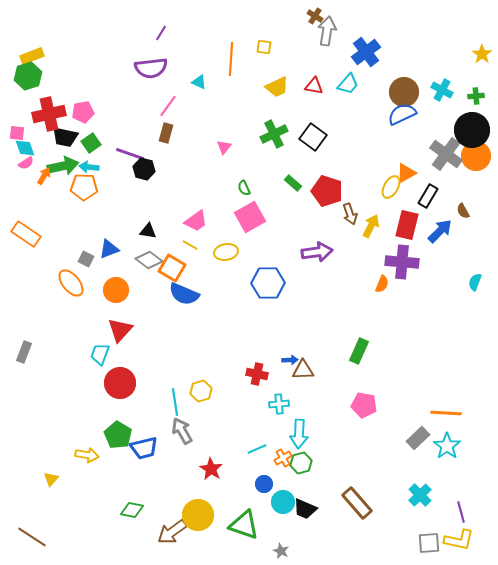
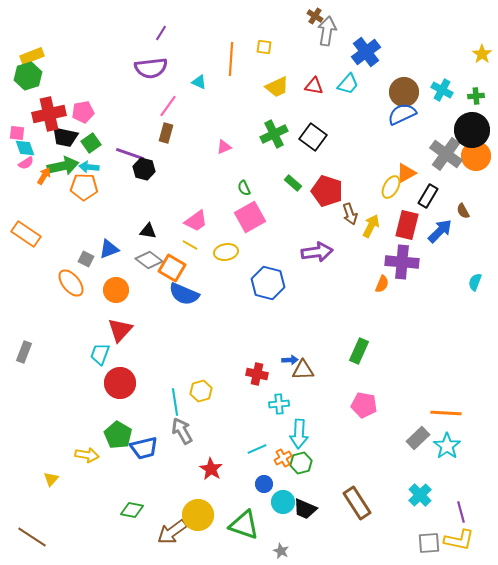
pink triangle at (224, 147): rotated 28 degrees clockwise
blue hexagon at (268, 283): rotated 16 degrees clockwise
brown rectangle at (357, 503): rotated 8 degrees clockwise
